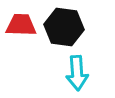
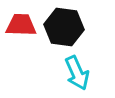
cyan arrow: rotated 20 degrees counterclockwise
